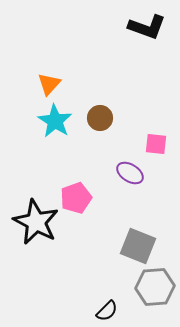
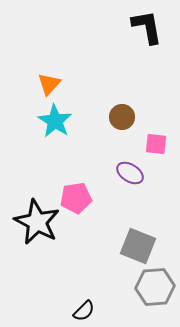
black L-shape: rotated 120 degrees counterclockwise
brown circle: moved 22 px right, 1 px up
pink pentagon: rotated 12 degrees clockwise
black star: moved 1 px right
black semicircle: moved 23 px left
